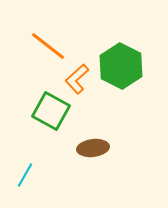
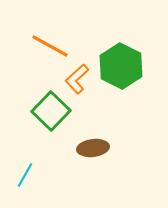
orange line: moved 2 px right; rotated 9 degrees counterclockwise
green square: rotated 15 degrees clockwise
